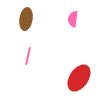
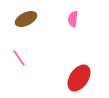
brown ellipse: rotated 55 degrees clockwise
pink line: moved 9 px left, 2 px down; rotated 48 degrees counterclockwise
